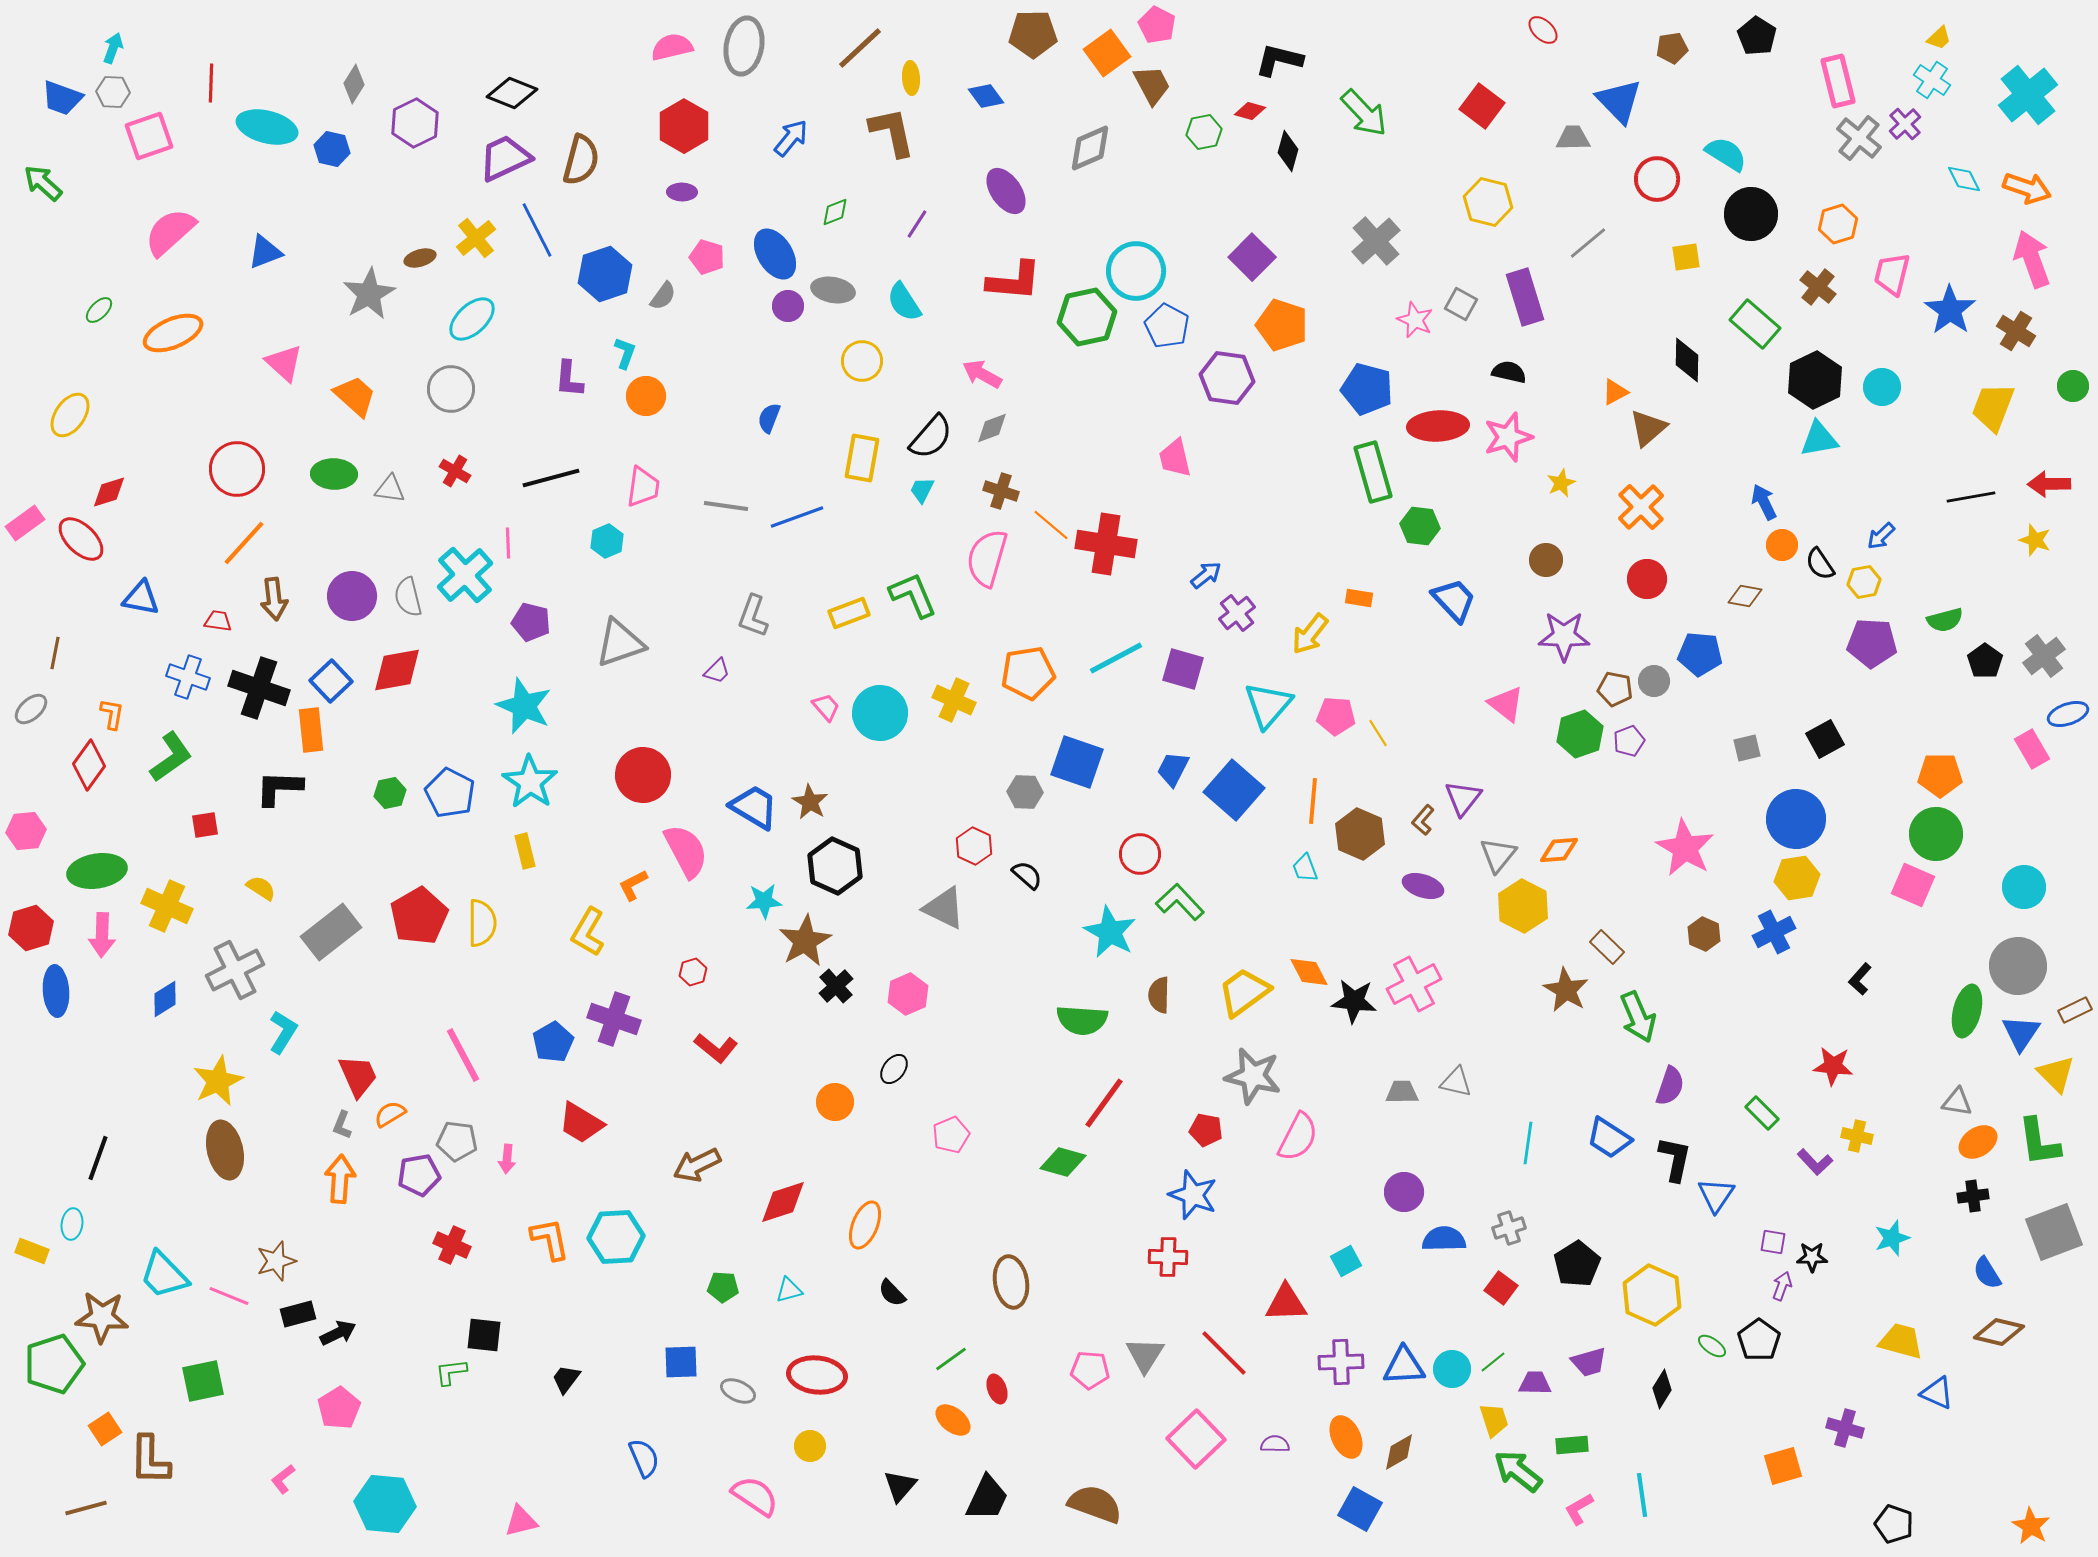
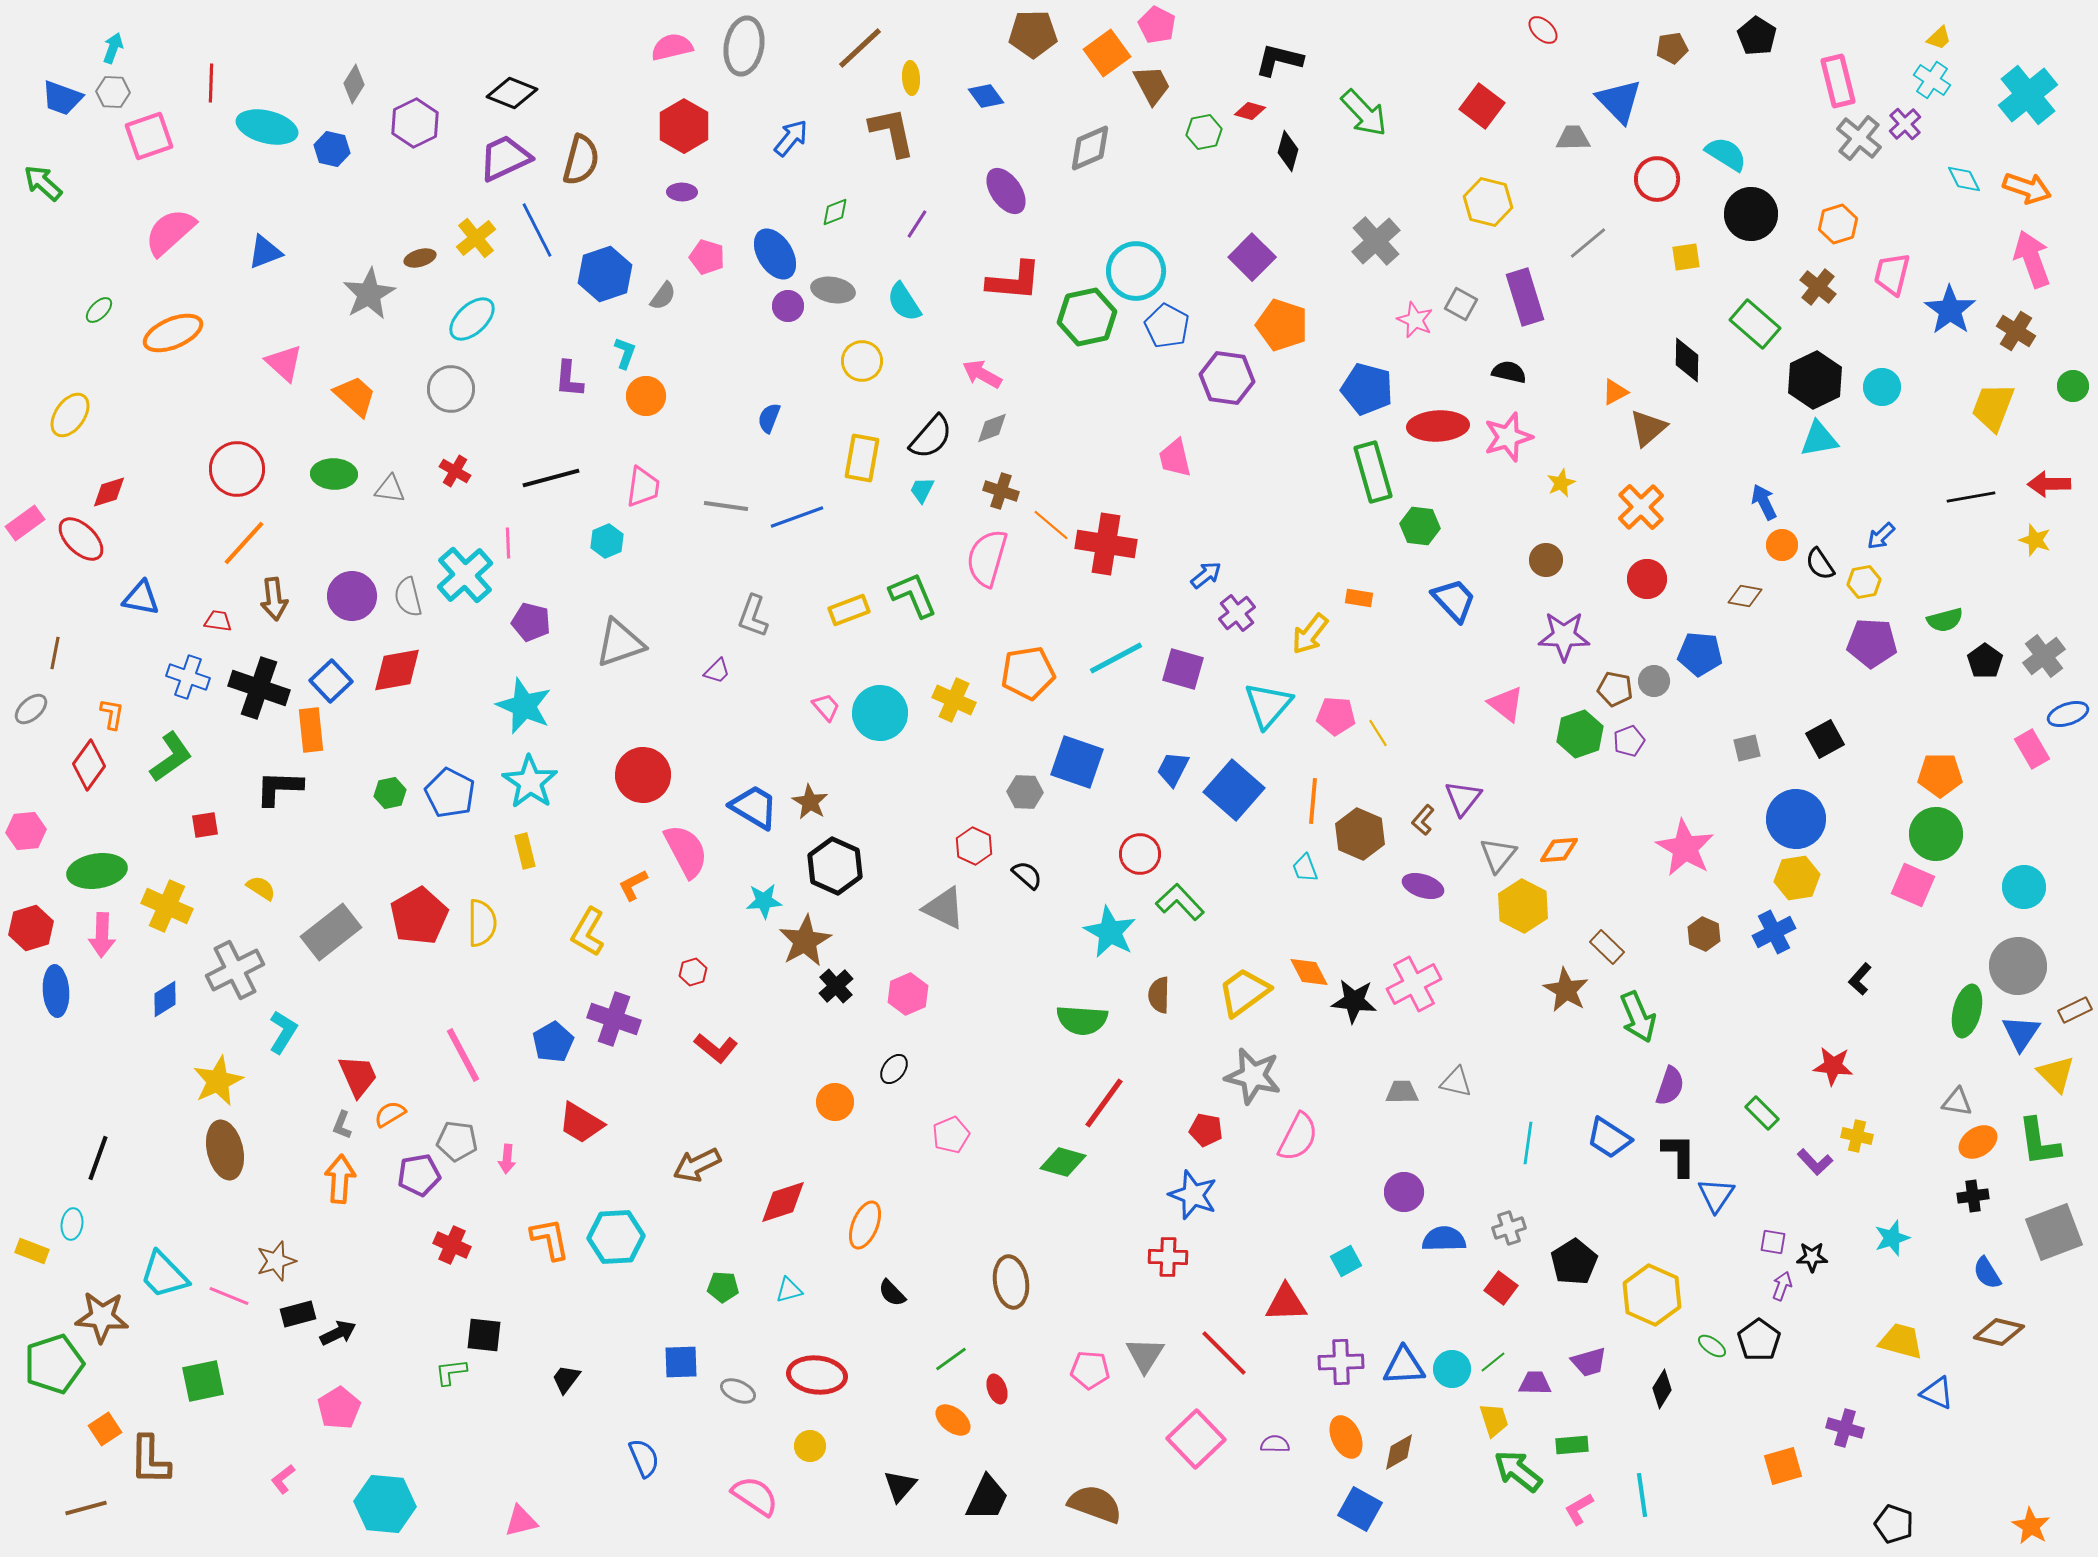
yellow rectangle at (849, 613): moved 3 px up
black L-shape at (1675, 1159): moved 4 px right, 4 px up; rotated 12 degrees counterclockwise
black pentagon at (1577, 1264): moved 3 px left, 2 px up
